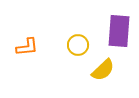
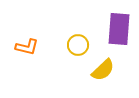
purple rectangle: moved 2 px up
orange L-shape: rotated 20 degrees clockwise
